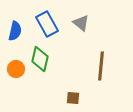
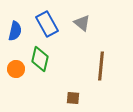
gray triangle: moved 1 px right
